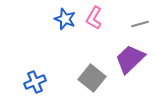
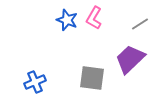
blue star: moved 2 px right, 1 px down
gray line: rotated 18 degrees counterclockwise
gray square: rotated 32 degrees counterclockwise
